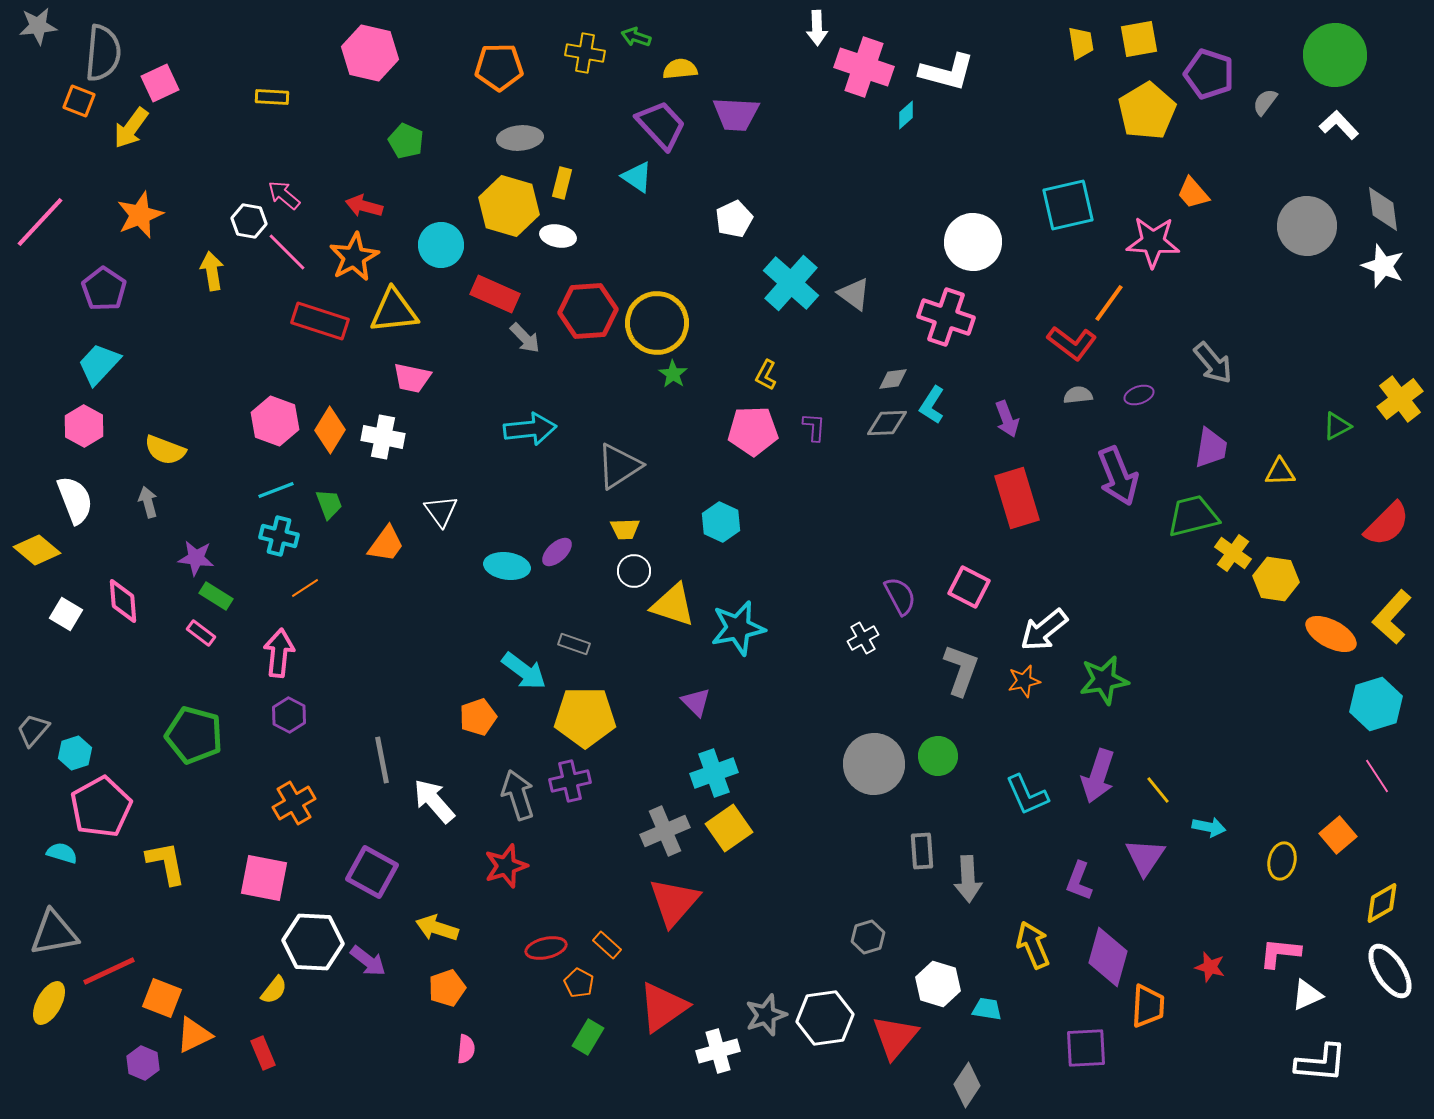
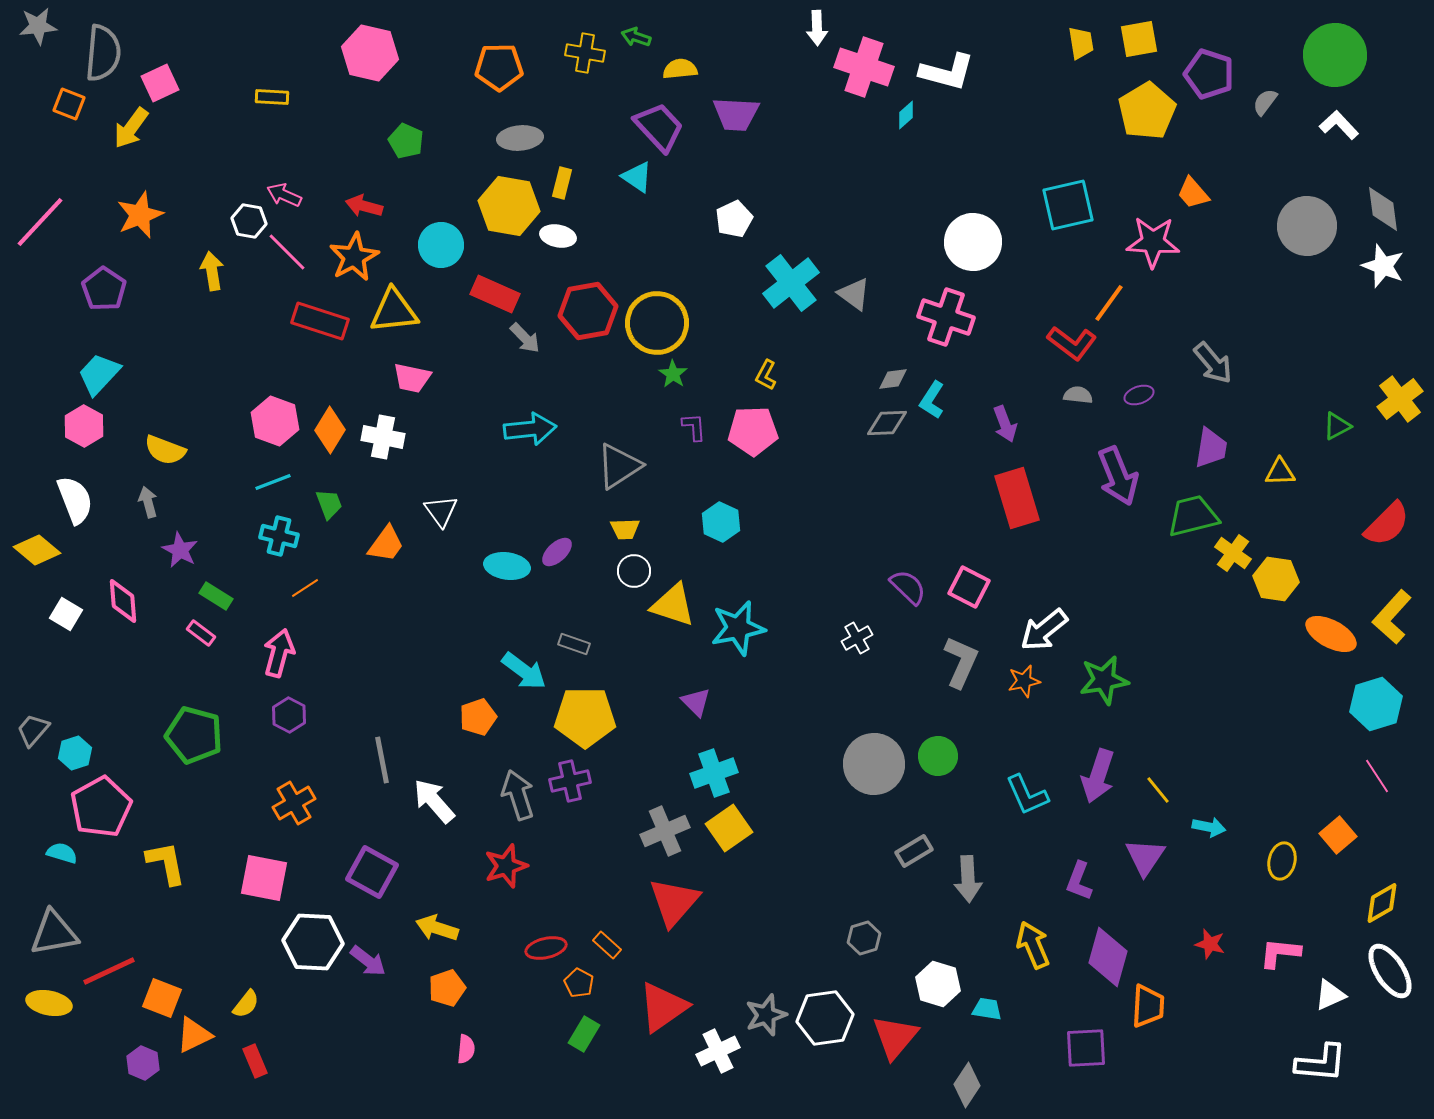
orange square at (79, 101): moved 10 px left, 3 px down
purple trapezoid at (661, 125): moved 2 px left, 2 px down
pink arrow at (284, 195): rotated 16 degrees counterclockwise
yellow hexagon at (509, 206): rotated 6 degrees counterclockwise
cyan cross at (791, 283): rotated 10 degrees clockwise
red hexagon at (588, 311): rotated 6 degrees counterclockwise
cyan trapezoid at (99, 364): moved 10 px down
gray semicircle at (1078, 395): rotated 12 degrees clockwise
cyan L-shape at (932, 405): moved 5 px up
purple arrow at (1007, 419): moved 2 px left, 5 px down
purple L-shape at (814, 427): moved 120 px left; rotated 8 degrees counterclockwise
cyan line at (276, 490): moved 3 px left, 8 px up
purple star at (196, 558): moved 16 px left, 8 px up; rotated 21 degrees clockwise
purple semicircle at (900, 596): moved 8 px right, 9 px up; rotated 18 degrees counterclockwise
white cross at (863, 638): moved 6 px left
pink arrow at (279, 653): rotated 9 degrees clockwise
gray L-shape at (961, 670): moved 8 px up; rotated 4 degrees clockwise
gray rectangle at (922, 851): moved 8 px left; rotated 63 degrees clockwise
gray hexagon at (868, 937): moved 4 px left, 1 px down
red star at (1210, 967): moved 23 px up
yellow semicircle at (274, 990): moved 28 px left, 14 px down
white triangle at (1307, 995): moved 23 px right
yellow ellipse at (49, 1003): rotated 72 degrees clockwise
green rectangle at (588, 1037): moved 4 px left, 3 px up
white cross at (718, 1051): rotated 9 degrees counterclockwise
red rectangle at (263, 1053): moved 8 px left, 8 px down
